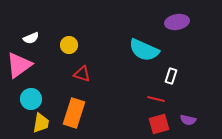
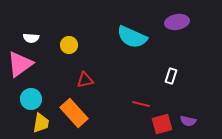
white semicircle: rotated 28 degrees clockwise
cyan semicircle: moved 12 px left, 13 px up
pink triangle: moved 1 px right, 1 px up
red triangle: moved 3 px right, 6 px down; rotated 30 degrees counterclockwise
red line: moved 15 px left, 5 px down
orange rectangle: rotated 60 degrees counterclockwise
purple semicircle: moved 1 px down
red square: moved 3 px right
